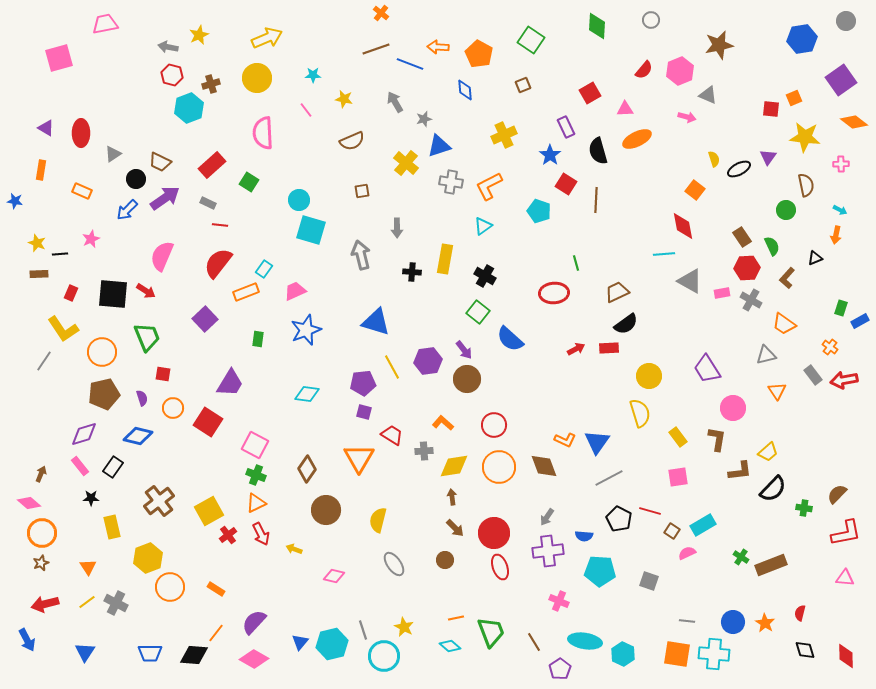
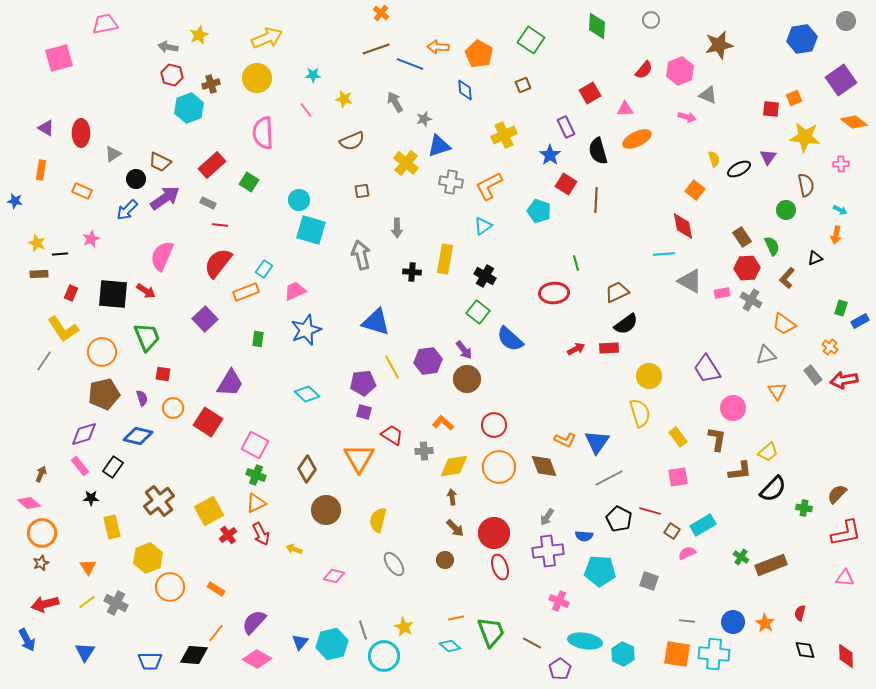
cyan diamond at (307, 394): rotated 35 degrees clockwise
brown line at (534, 642): moved 2 px left, 1 px down; rotated 30 degrees counterclockwise
blue trapezoid at (150, 653): moved 8 px down
pink diamond at (254, 659): moved 3 px right
